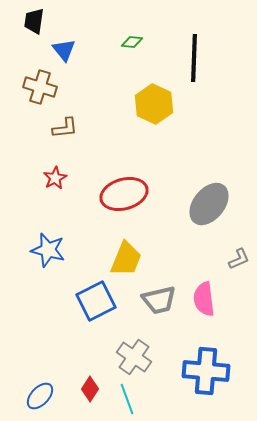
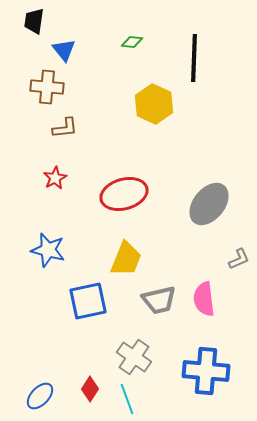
brown cross: moved 7 px right; rotated 12 degrees counterclockwise
blue square: moved 8 px left; rotated 15 degrees clockwise
